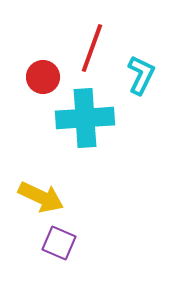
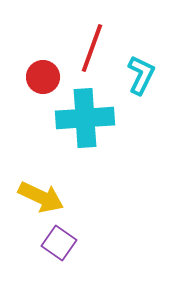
purple square: rotated 12 degrees clockwise
